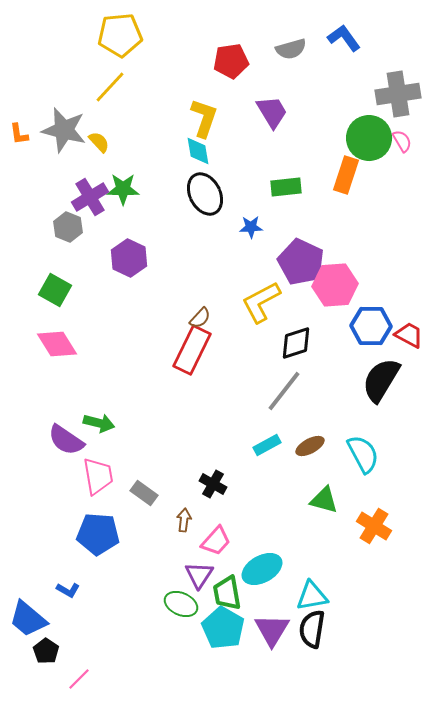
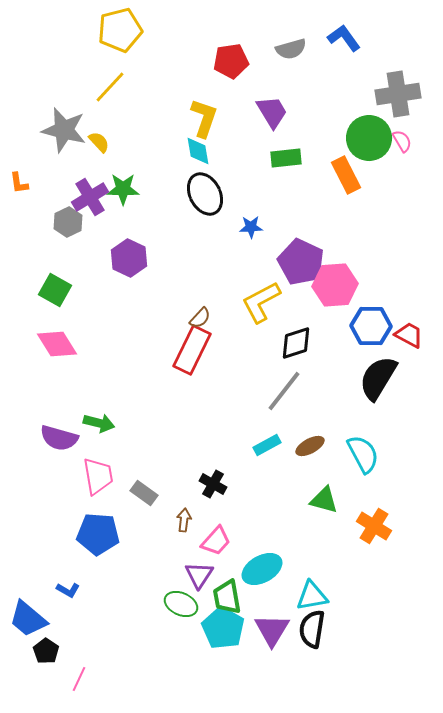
yellow pentagon at (120, 35): moved 5 px up; rotated 9 degrees counterclockwise
orange L-shape at (19, 134): moved 49 px down
orange rectangle at (346, 175): rotated 45 degrees counterclockwise
green rectangle at (286, 187): moved 29 px up
gray hexagon at (68, 227): moved 5 px up; rotated 12 degrees clockwise
black semicircle at (381, 380): moved 3 px left, 2 px up
purple semicircle at (66, 440): moved 7 px left, 2 px up; rotated 18 degrees counterclockwise
green trapezoid at (227, 593): moved 4 px down
pink line at (79, 679): rotated 20 degrees counterclockwise
